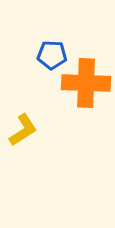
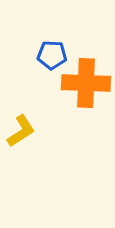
yellow L-shape: moved 2 px left, 1 px down
